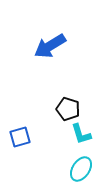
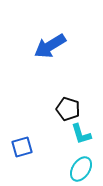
blue square: moved 2 px right, 10 px down
